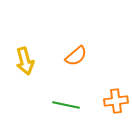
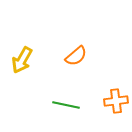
yellow arrow: moved 3 px left, 1 px up; rotated 44 degrees clockwise
